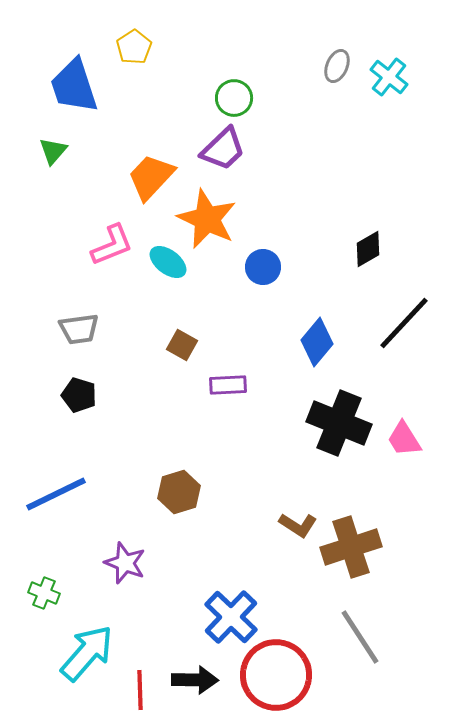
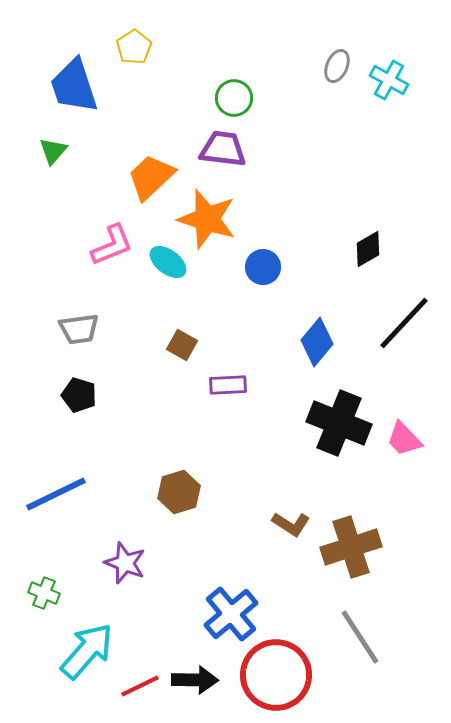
cyan cross: moved 3 px down; rotated 9 degrees counterclockwise
purple trapezoid: rotated 129 degrees counterclockwise
orange trapezoid: rotated 4 degrees clockwise
orange star: rotated 8 degrees counterclockwise
pink trapezoid: rotated 12 degrees counterclockwise
brown L-shape: moved 7 px left, 1 px up
blue cross: moved 3 px up; rotated 6 degrees clockwise
cyan arrow: moved 2 px up
red line: moved 4 px up; rotated 66 degrees clockwise
